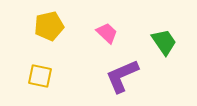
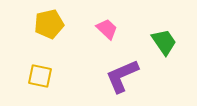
yellow pentagon: moved 2 px up
pink trapezoid: moved 4 px up
